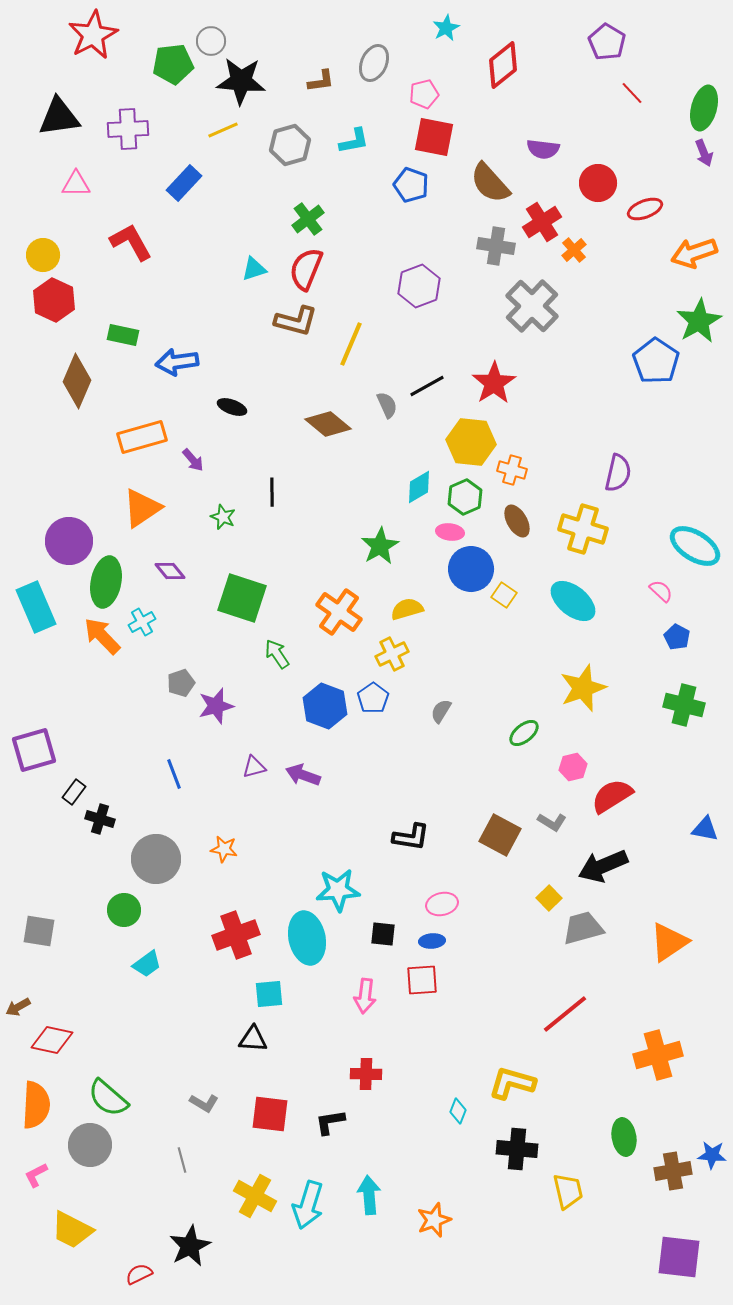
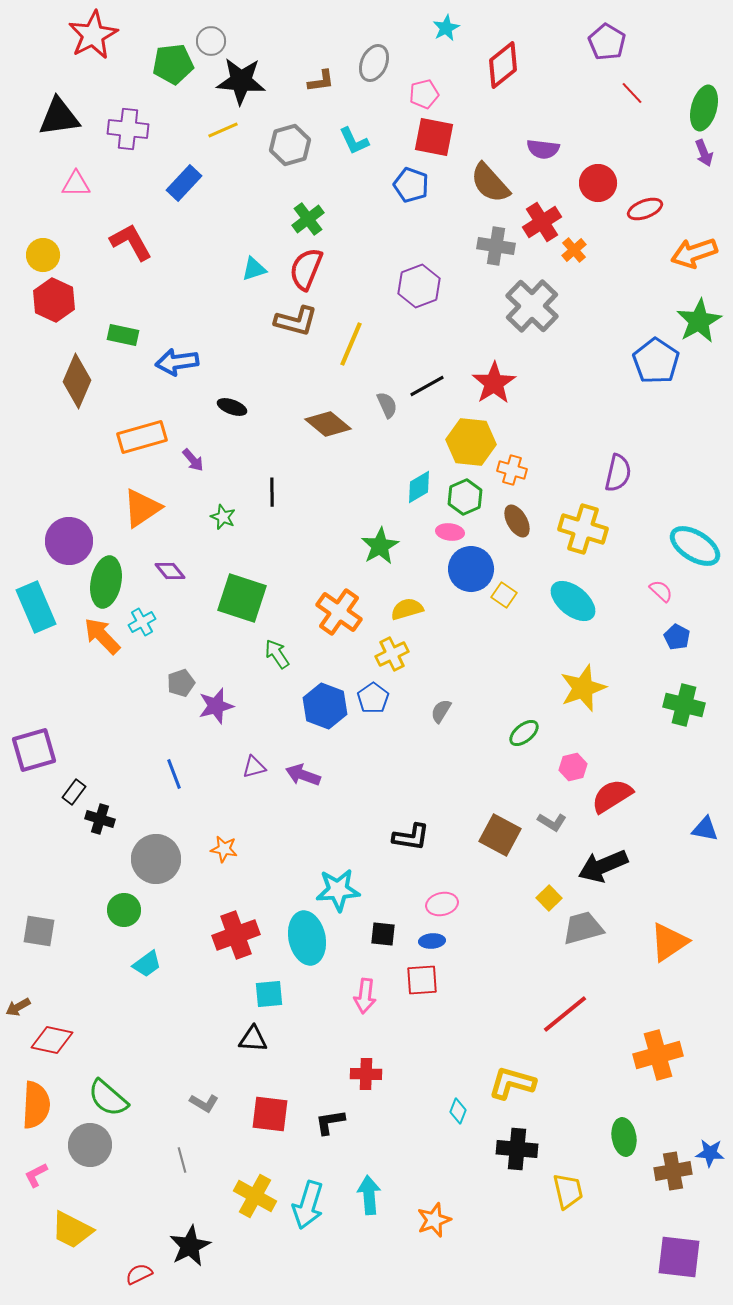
purple cross at (128, 129): rotated 9 degrees clockwise
cyan L-shape at (354, 141): rotated 76 degrees clockwise
blue star at (712, 1155): moved 2 px left, 2 px up
